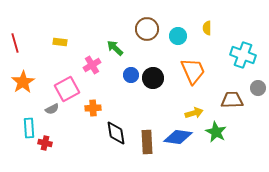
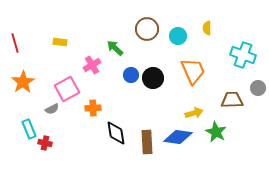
cyan rectangle: moved 1 px down; rotated 18 degrees counterclockwise
